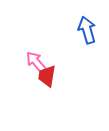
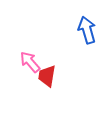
pink arrow: moved 6 px left
